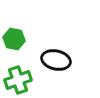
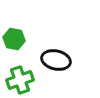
green cross: moved 2 px right
